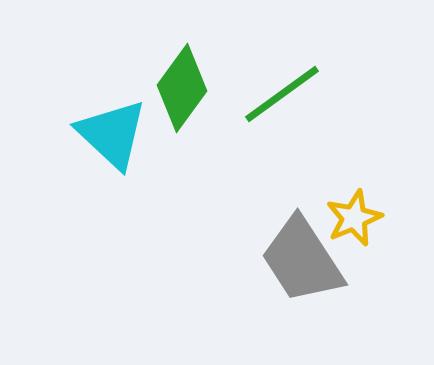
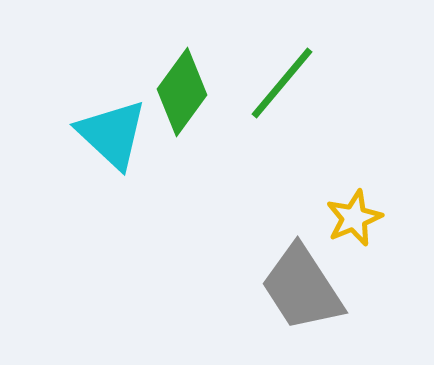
green diamond: moved 4 px down
green line: moved 11 px up; rotated 14 degrees counterclockwise
gray trapezoid: moved 28 px down
